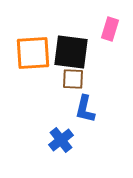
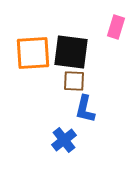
pink rectangle: moved 6 px right, 2 px up
brown square: moved 1 px right, 2 px down
blue cross: moved 3 px right
